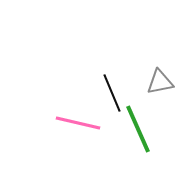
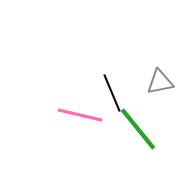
pink line: moved 2 px right, 8 px up
green line: rotated 15 degrees counterclockwise
